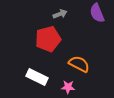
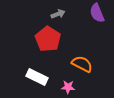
gray arrow: moved 2 px left
red pentagon: rotated 25 degrees counterclockwise
orange semicircle: moved 3 px right
